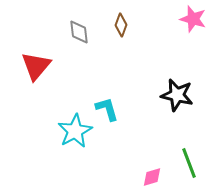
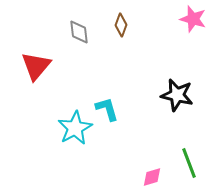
cyan star: moved 3 px up
